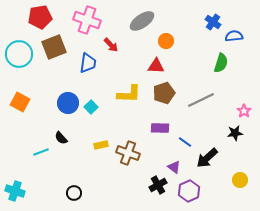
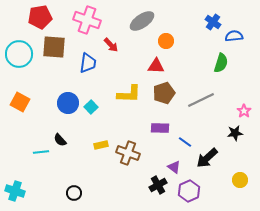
brown square: rotated 25 degrees clockwise
black semicircle: moved 1 px left, 2 px down
cyan line: rotated 14 degrees clockwise
